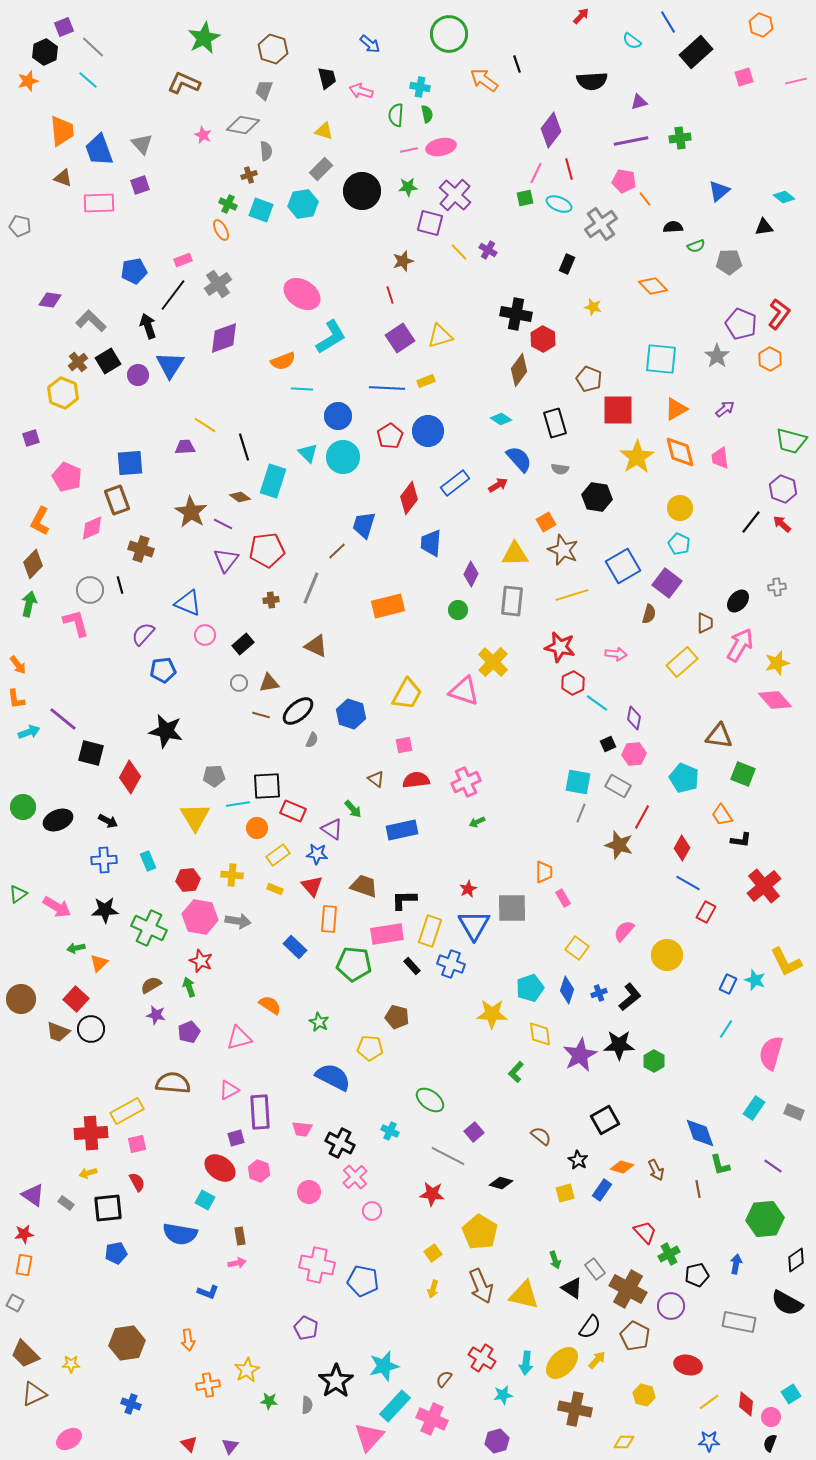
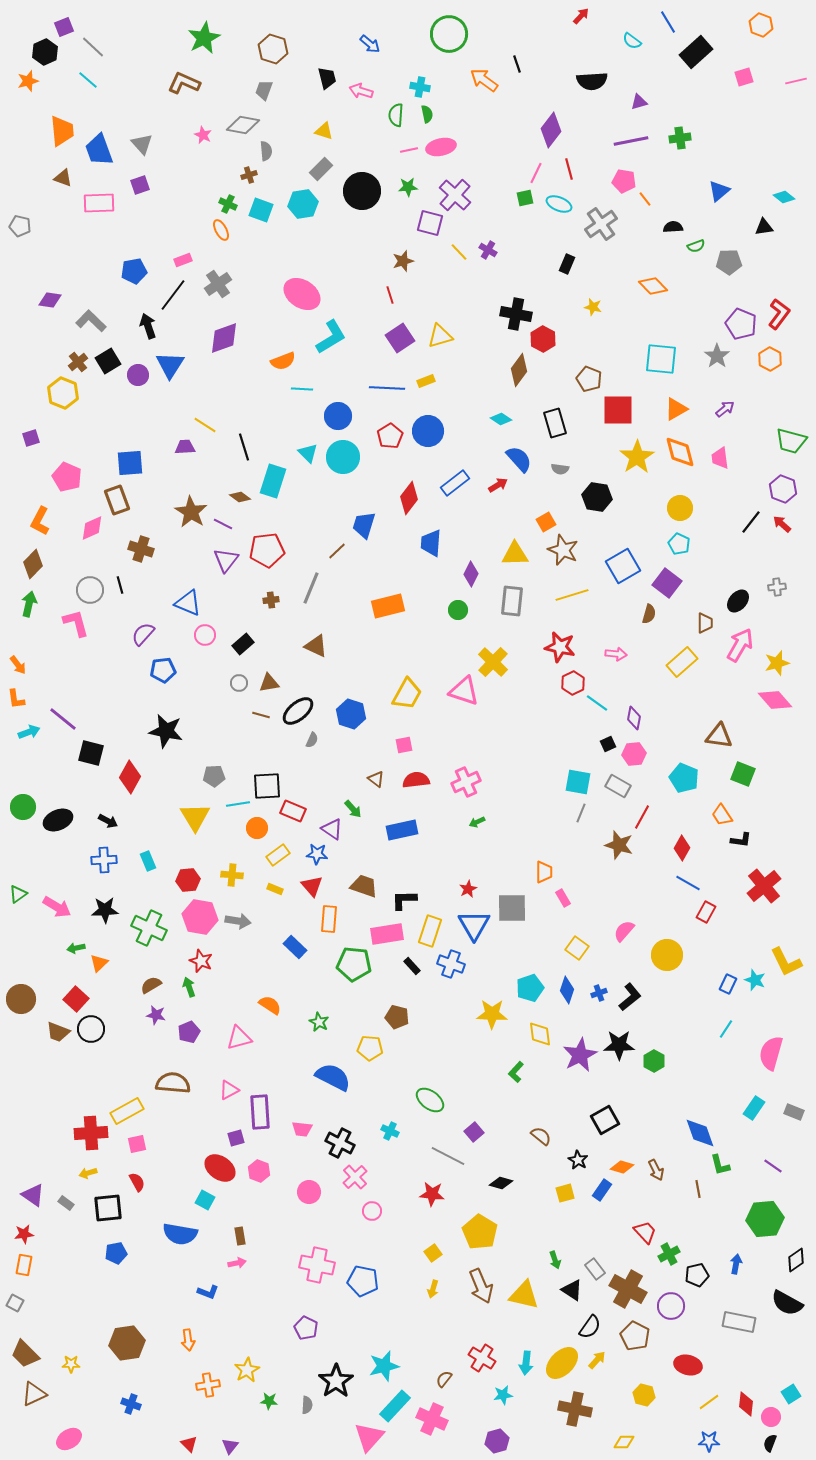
black triangle at (572, 1288): moved 2 px down
